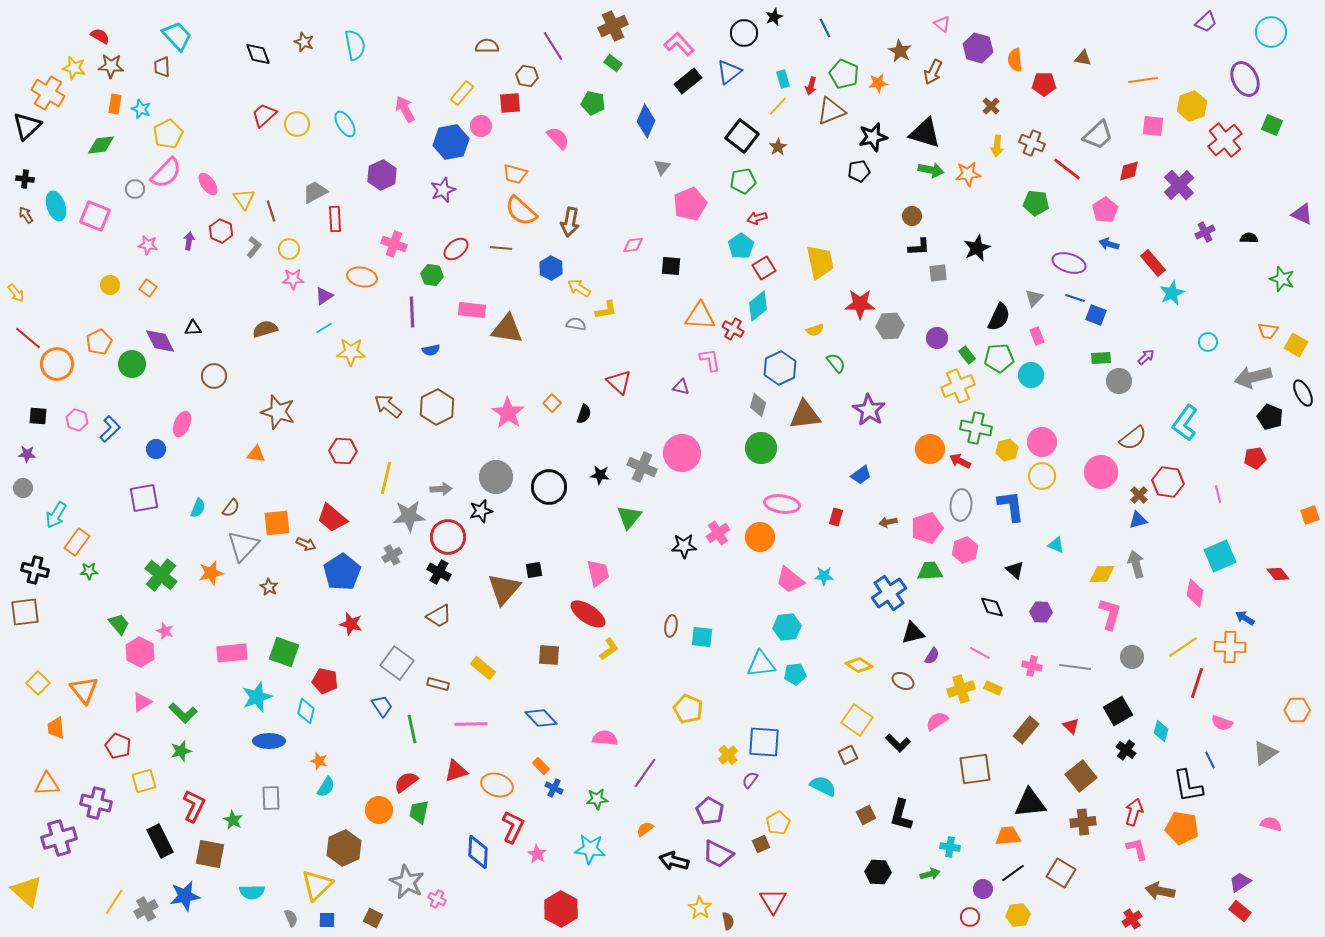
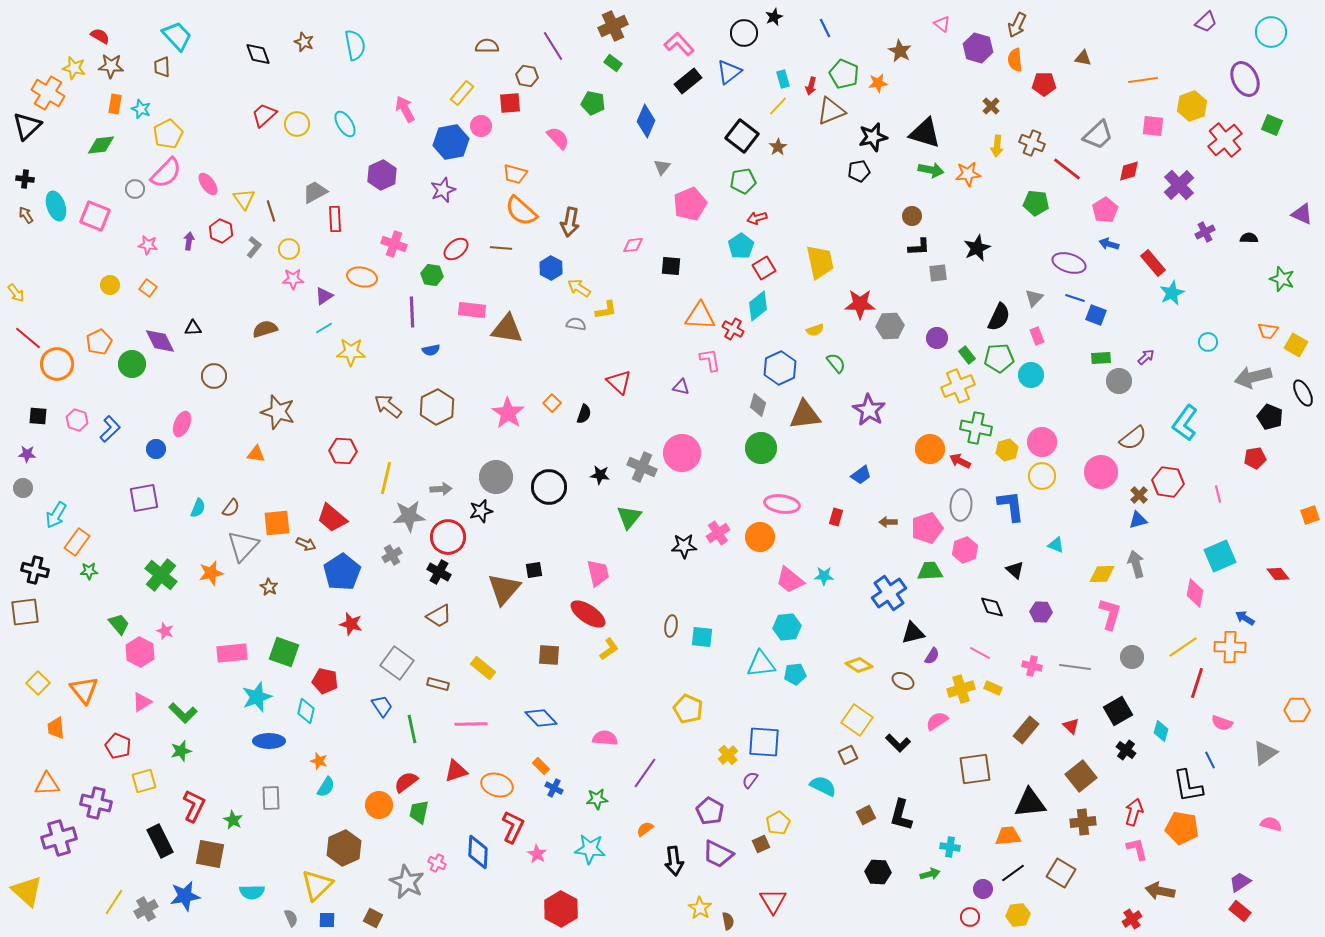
brown arrow at (933, 72): moved 84 px right, 47 px up
brown arrow at (888, 522): rotated 12 degrees clockwise
orange circle at (379, 810): moved 5 px up
black arrow at (674, 861): rotated 112 degrees counterclockwise
pink cross at (437, 899): moved 36 px up
